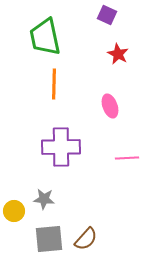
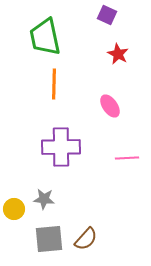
pink ellipse: rotated 15 degrees counterclockwise
yellow circle: moved 2 px up
